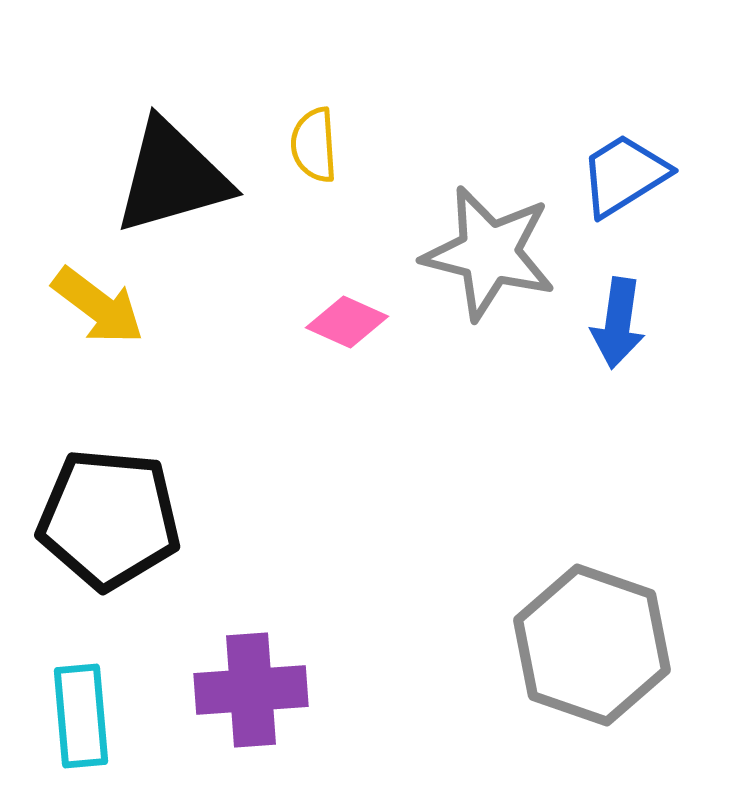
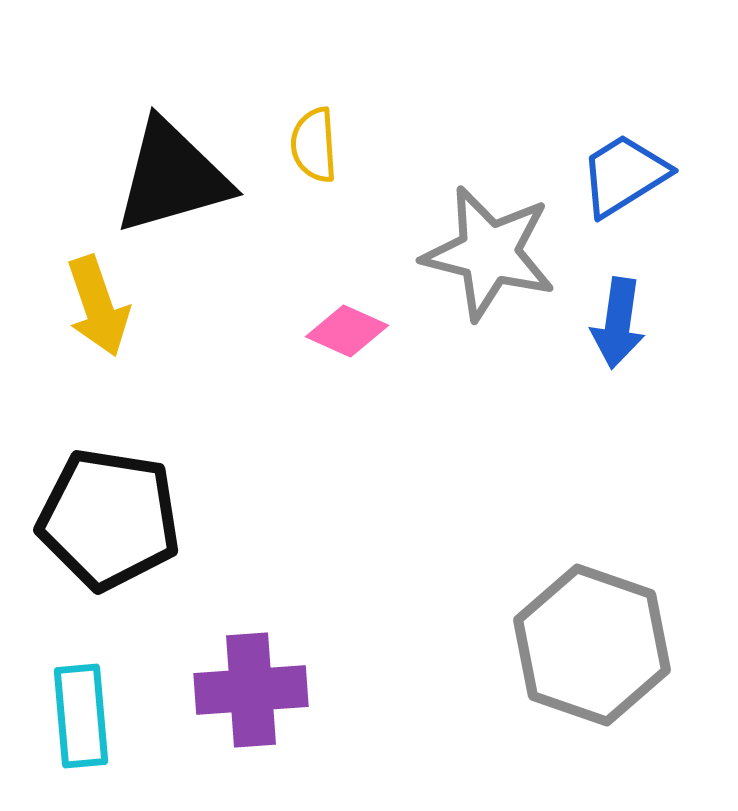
yellow arrow: rotated 34 degrees clockwise
pink diamond: moved 9 px down
black pentagon: rotated 4 degrees clockwise
